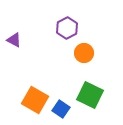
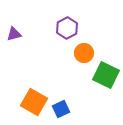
purple triangle: moved 6 px up; rotated 42 degrees counterclockwise
green square: moved 16 px right, 20 px up
orange square: moved 1 px left, 2 px down
blue square: rotated 30 degrees clockwise
